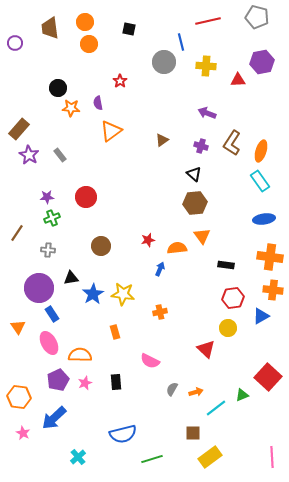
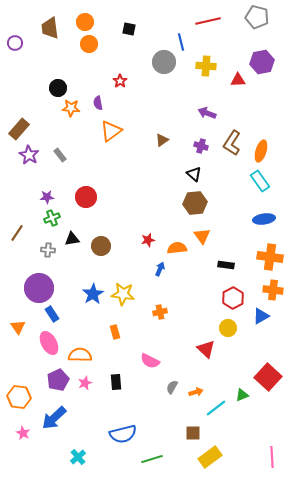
black triangle at (71, 278): moved 1 px right, 39 px up
red hexagon at (233, 298): rotated 20 degrees counterclockwise
gray semicircle at (172, 389): moved 2 px up
